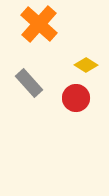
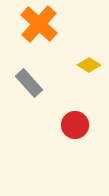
yellow diamond: moved 3 px right
red circle: moved 1 px left, 27 px down
